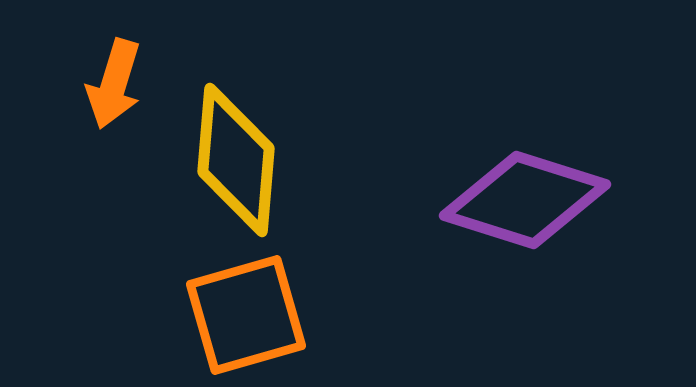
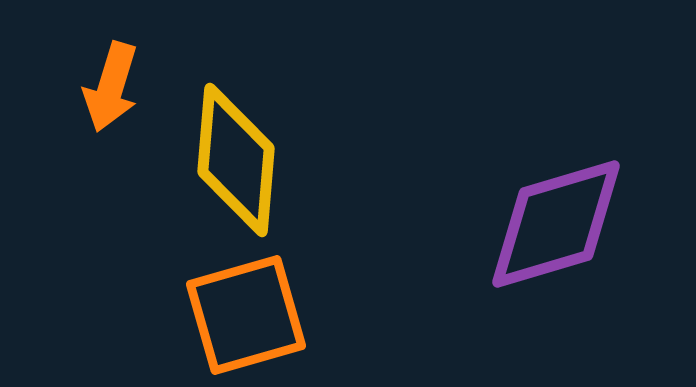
orange arrow: moved 3 px left, 3 px down
purple diamond: moved 31 px right, 24 px down; rotated 34 degrees counterclockwise
